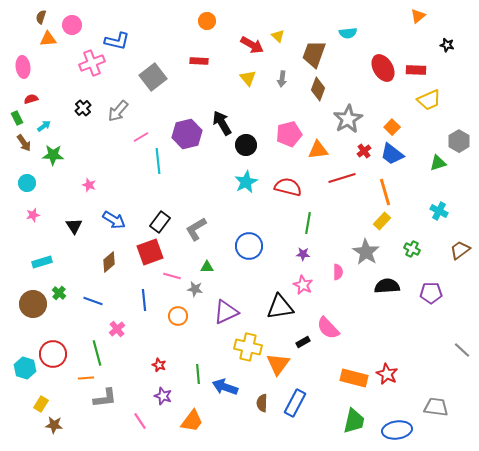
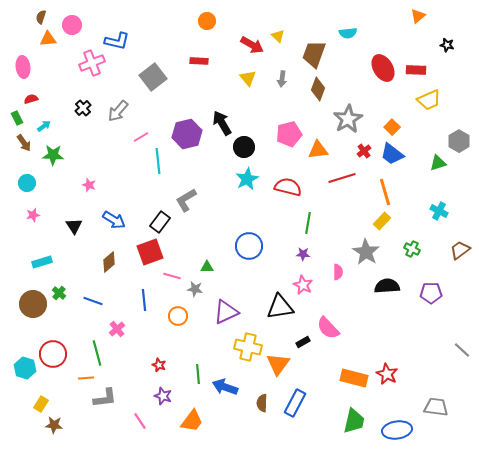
black circle at (246, 145): moved 2 px left, 2 px down
cyan star at (246, 182): moved 1 px right, 3 px up
gray L-shape at (196, 229): moved 10 px left, 29 px up
